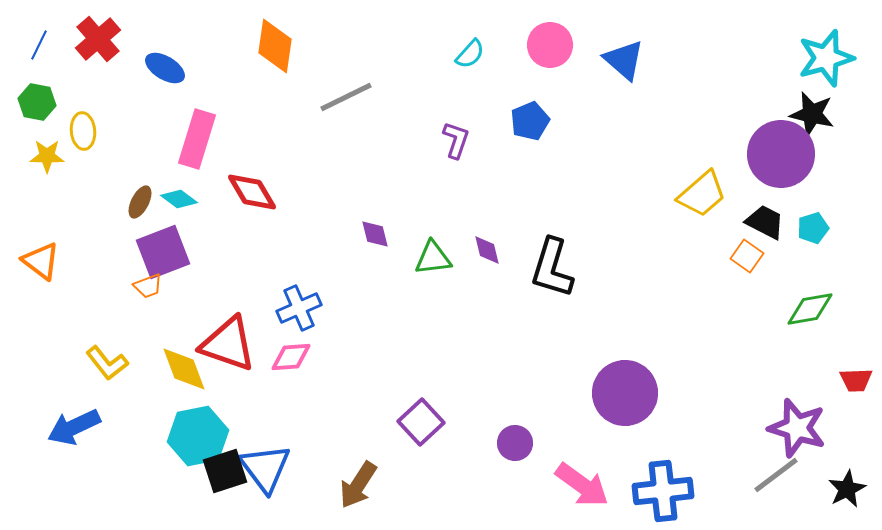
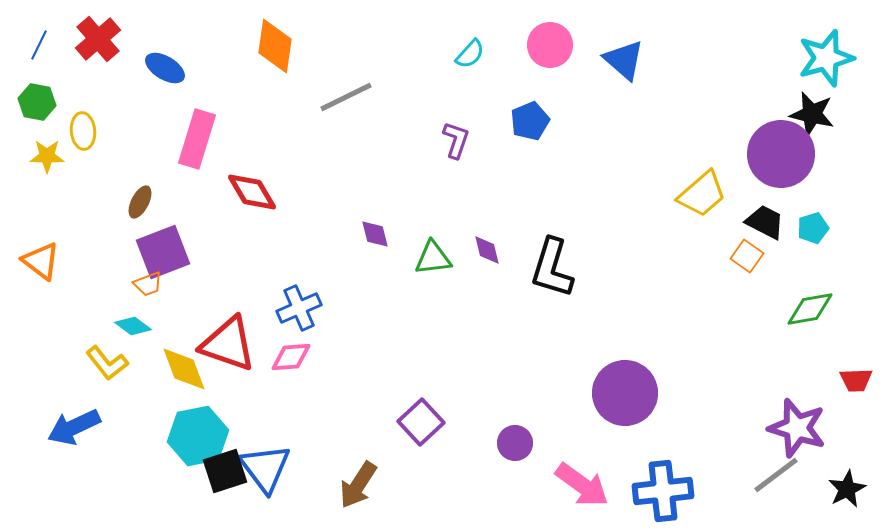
cyan diamond at (179, 199): moved 46 px left, 127 px down
orange trapezoid at (148, 286): moved 2 px up
